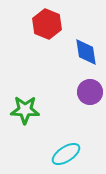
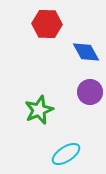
red hexagon: rotated 20 degrees counterclockwise
blue diamond: rotated 20 degrees counterclockwise
green star: moved 14 px right; rotated 24 degrees counterclockwise
